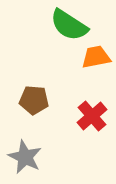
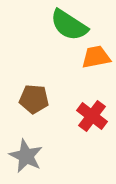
brown pentagon: moved 1 px up
red cross: rotated 12 degrees counterclockwise
gray star: moved 1 px right, 1 px up
